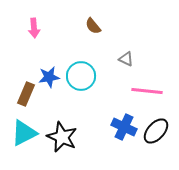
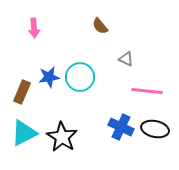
brown semicircle: moved 7 px right
cyan circle: moved 1 px left, 1 px down
brown rectangle: moved 4 px left, 2 px up
blue cross: moved 3 px left
black ellipse: moved 1 px left, 2 px up; rotated 60 degrees clockwise
black star: rotated 8 degrees clockwise
